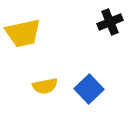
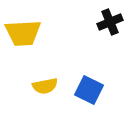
yellow trapezoid: rotated 9 degrees clockwise
blue square: moved 1 px down; rotated 20 degrees counterclockwise
